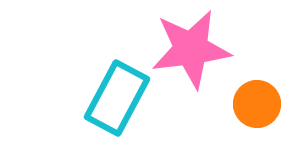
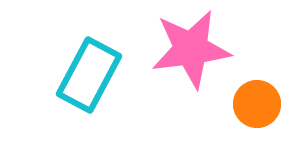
cyan rectangle: moved 28 px left, 23 px up
